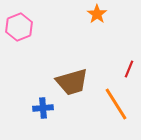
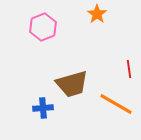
pink hexagon: moved 24 px right
red line: rotated 30 degrees counterclockwise
brown trapezoid: moved 2 px down
orange line: rotated 28 degrees counterclockwise
